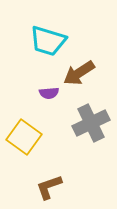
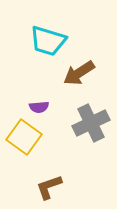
purple semicircle: moved 10 px left, 14 px down
